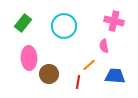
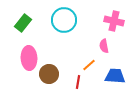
cyan circle: moved 6 px up
